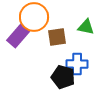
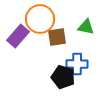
orange circle: moved 6 px right, 2 px down
